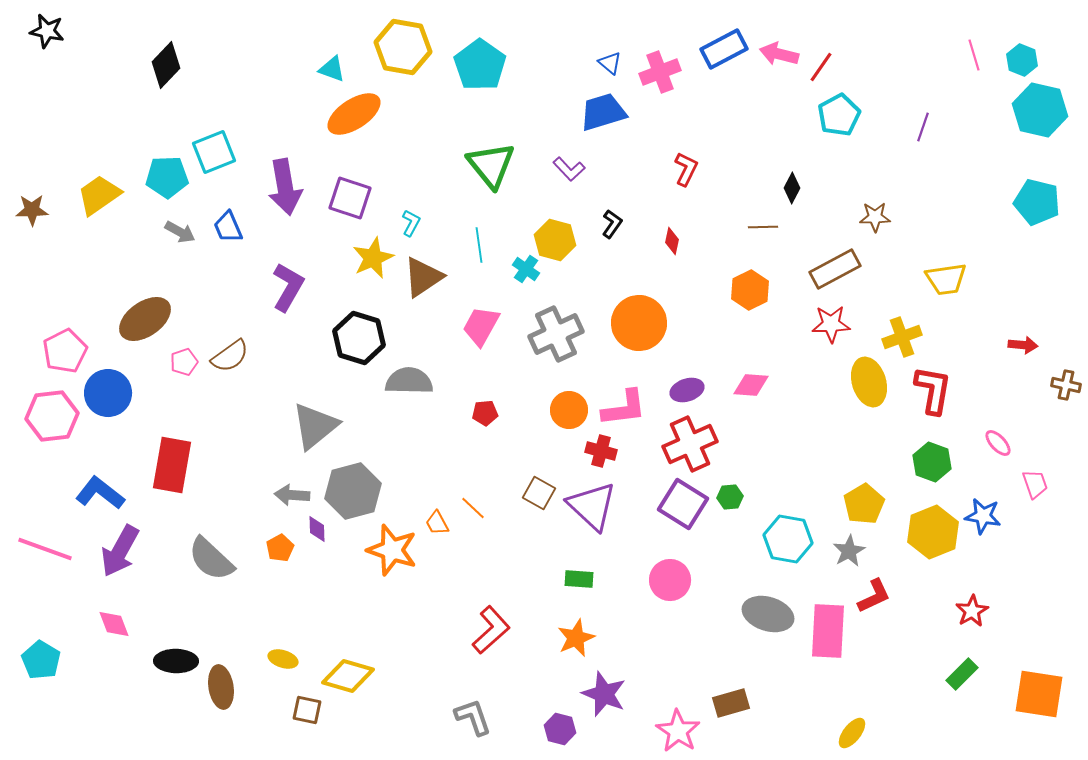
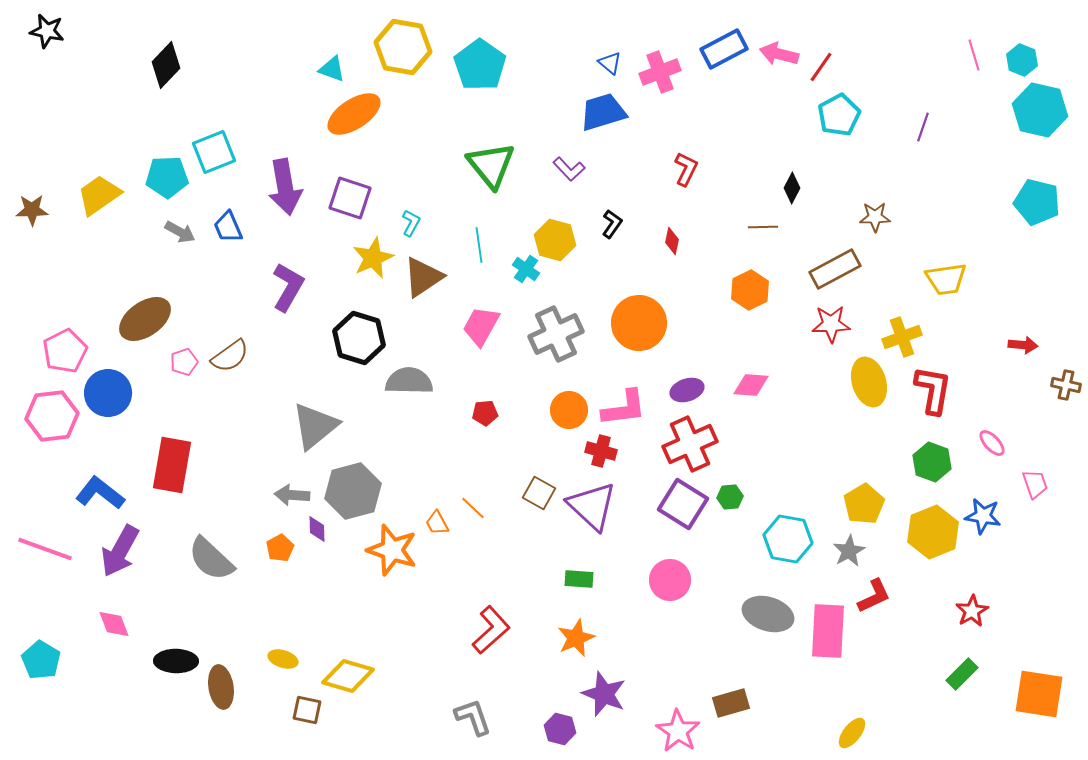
pink ellipse at (998, 443): moved 6 px left
